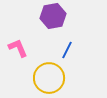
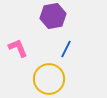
blue line: moved 1 px left, 1 px up
yellow circle: moved 1 px down
